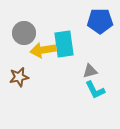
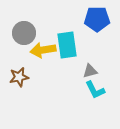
blue pentagon: moved 3 px left, 2 px up
cyan rectangle: moved 3 px right, 1 px down
